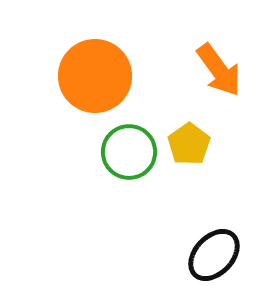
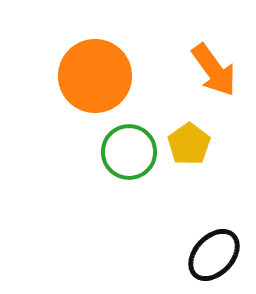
orange arrow: moved 5 px left
